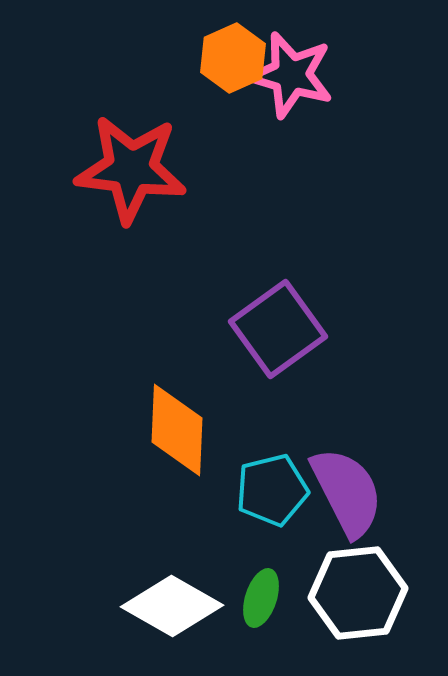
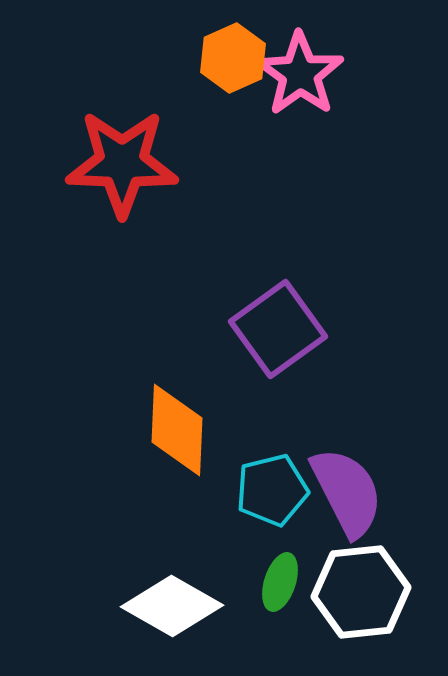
pink star: moved 9 px right, 1 px up; rotated 20 degrees clockwise
red star: moved 9 px left, 6 px up; rotated 5 degrees counterclockwise
white hexagon: moved 3 px right, 1 px up
green ellipse: moved 19 px right, 16 px up
